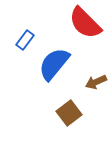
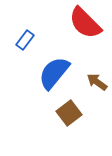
blue semicircle: moved 9 px down
brown arrow: moved 1 px right; rotated 60 degrees clockwise
